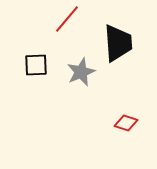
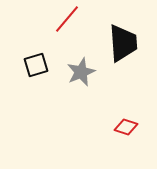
black trapezoid: moved 5 px right
black square: rotated 15 degrees counterclockwise
red diamond: moved 4 px down
